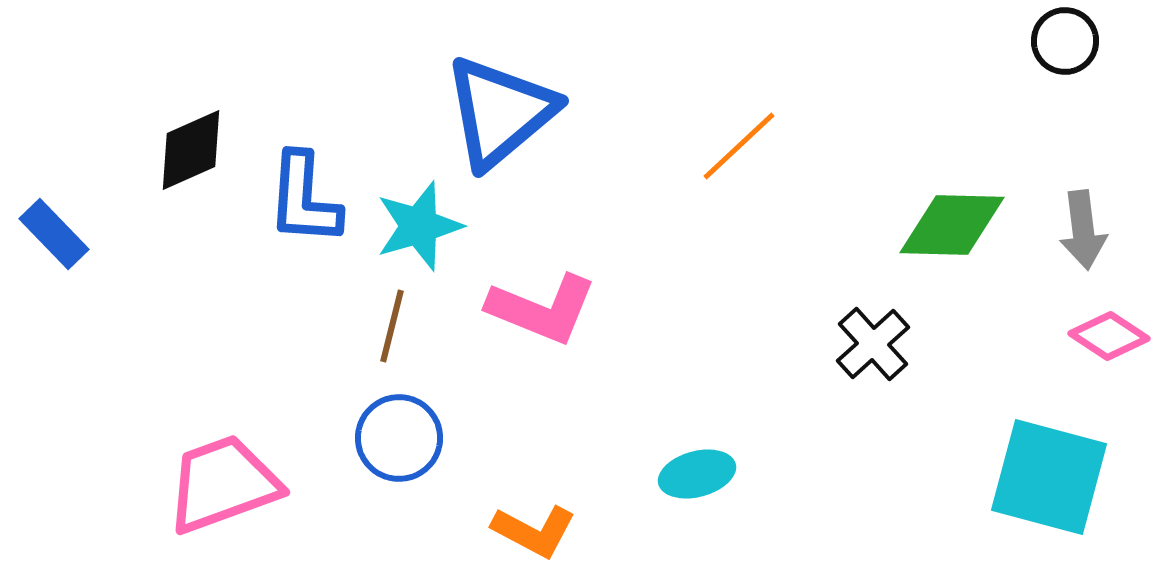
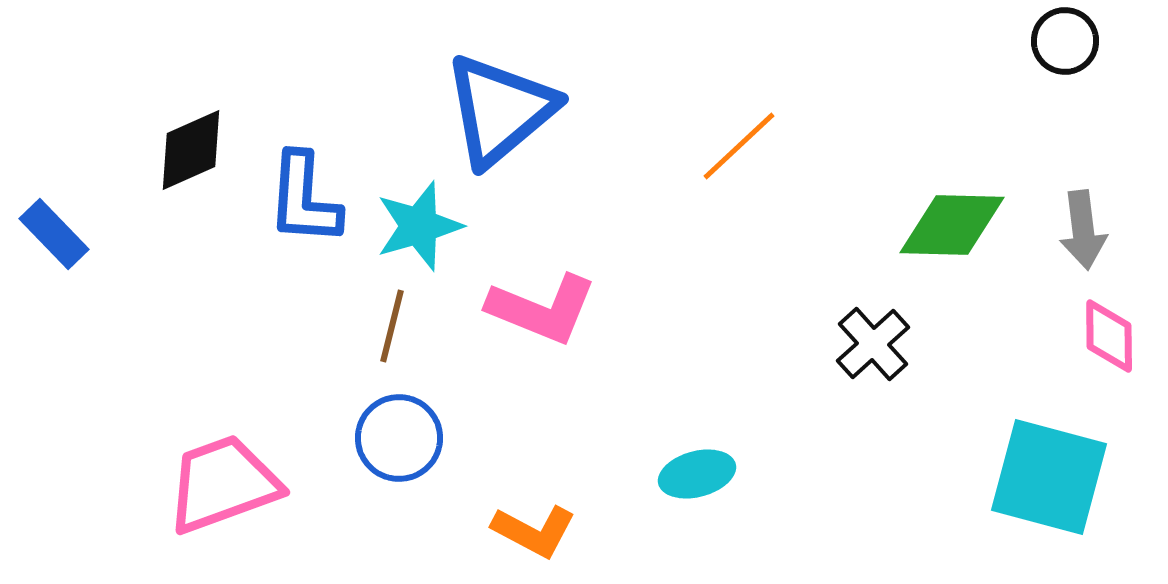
blue triangle: moved 2 px up
pink diamond: rotated 56 degrees clockwise
